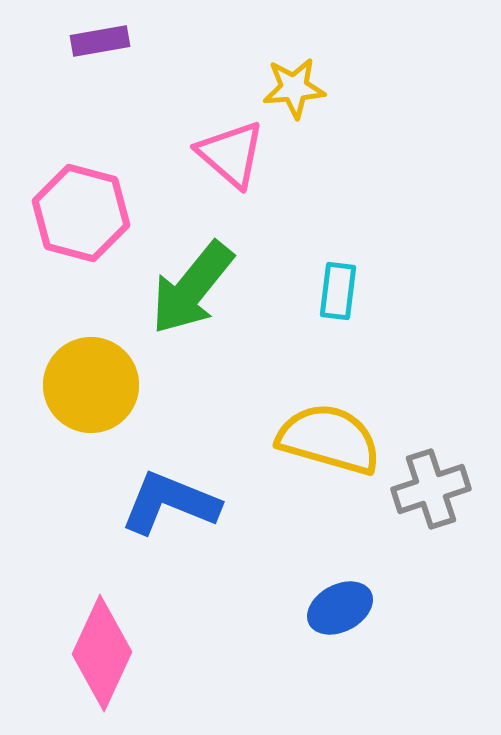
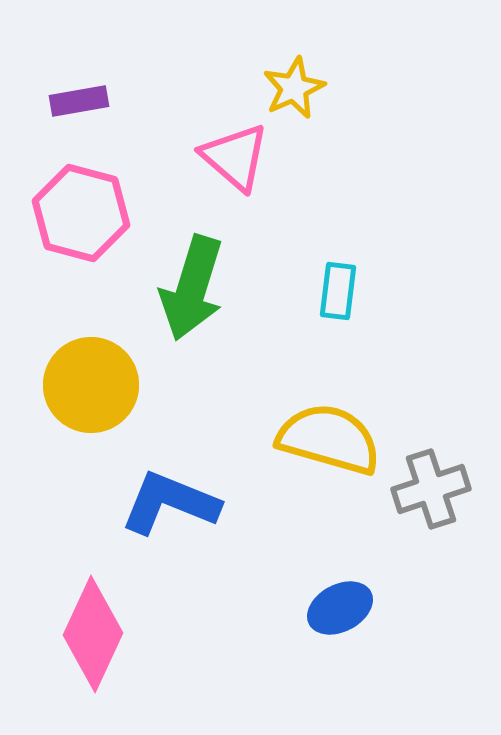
purple rectangle: moved 21 px left, 60 px down
yellow star: rotated 20 degrees counterclockwise
pink triangle: moved 4 px right, 3 px down
green arrow: rotated 22 degrees counterclockwise
pink diamond: moved 9 px left, 19 px up
